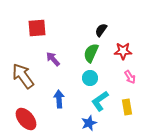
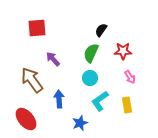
brown arrow: moved 9 px right, 4 px down
yellow rectangle: moved 2 px up
blue star: moved 9 px left
